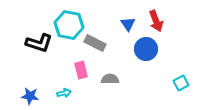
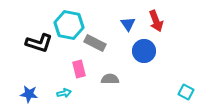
blue circle: moved 2 px left, 2 px down
pink rectangle: moved 2 px left, 1 px up
cyan square: moved 5 px right, 9 px down; rotated 35 degrees counterclockwise
blue star: moved 1 px left, 2 px up
